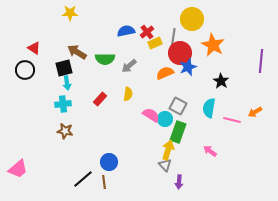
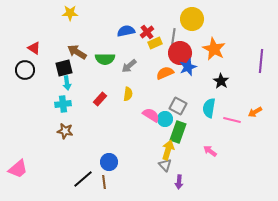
orange star: moved 1 px right, 4 px down
